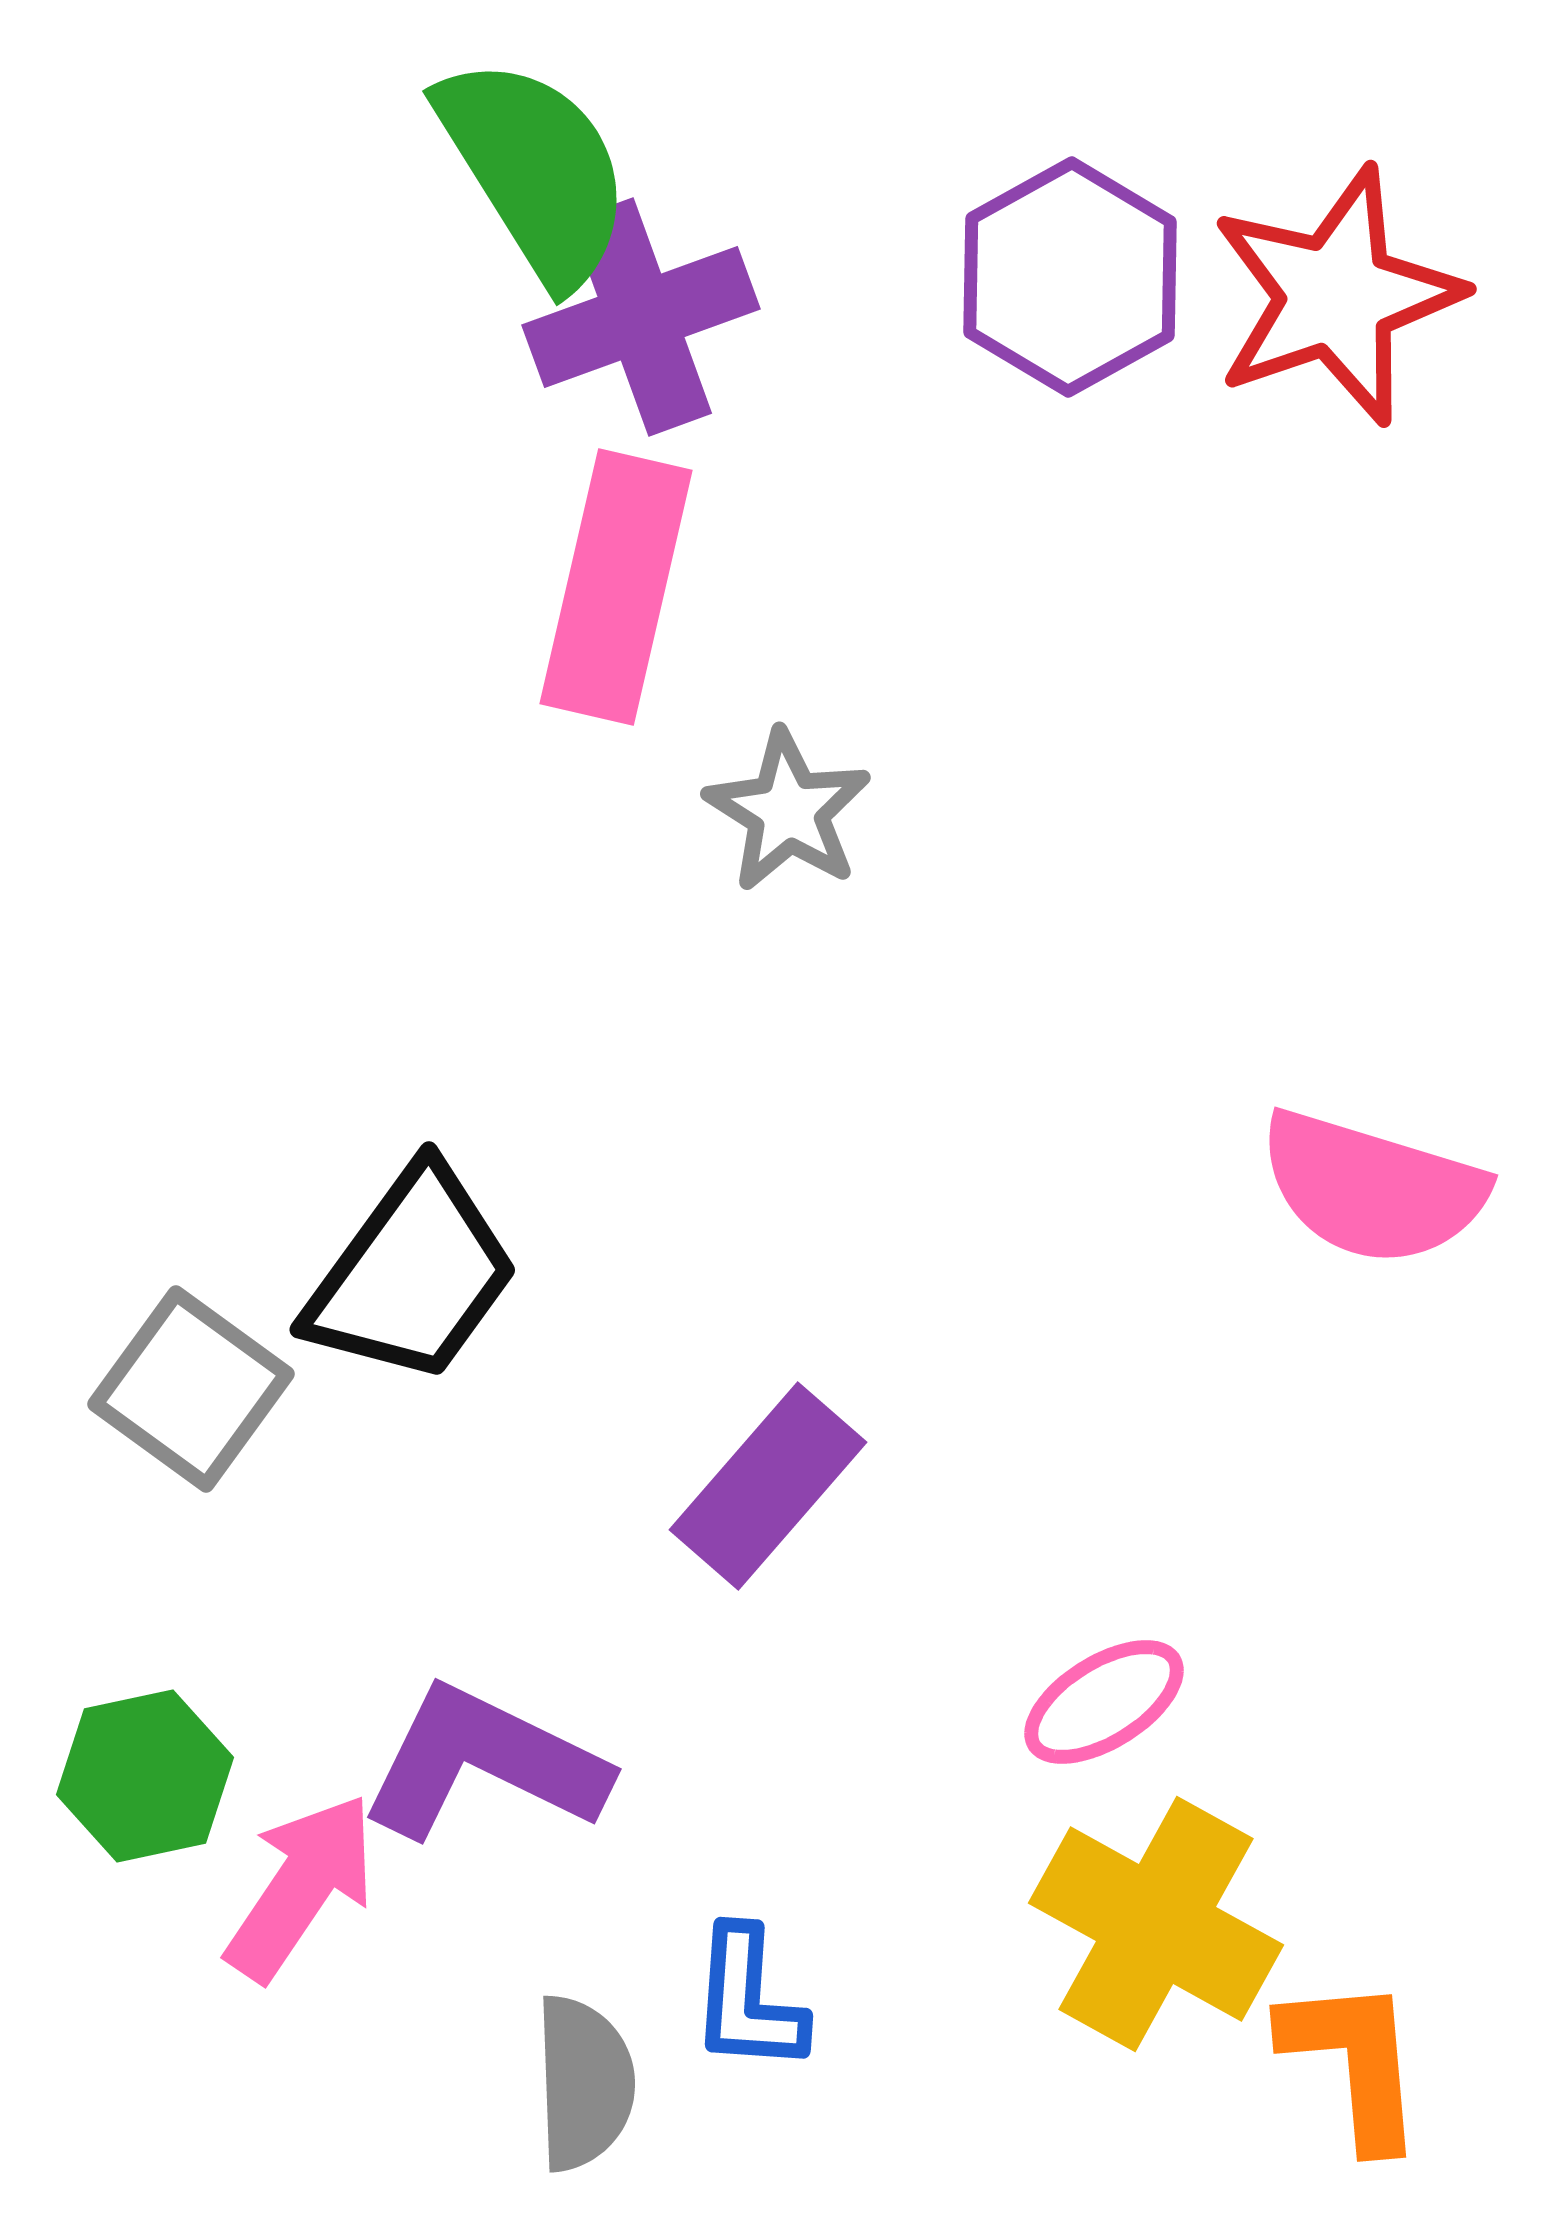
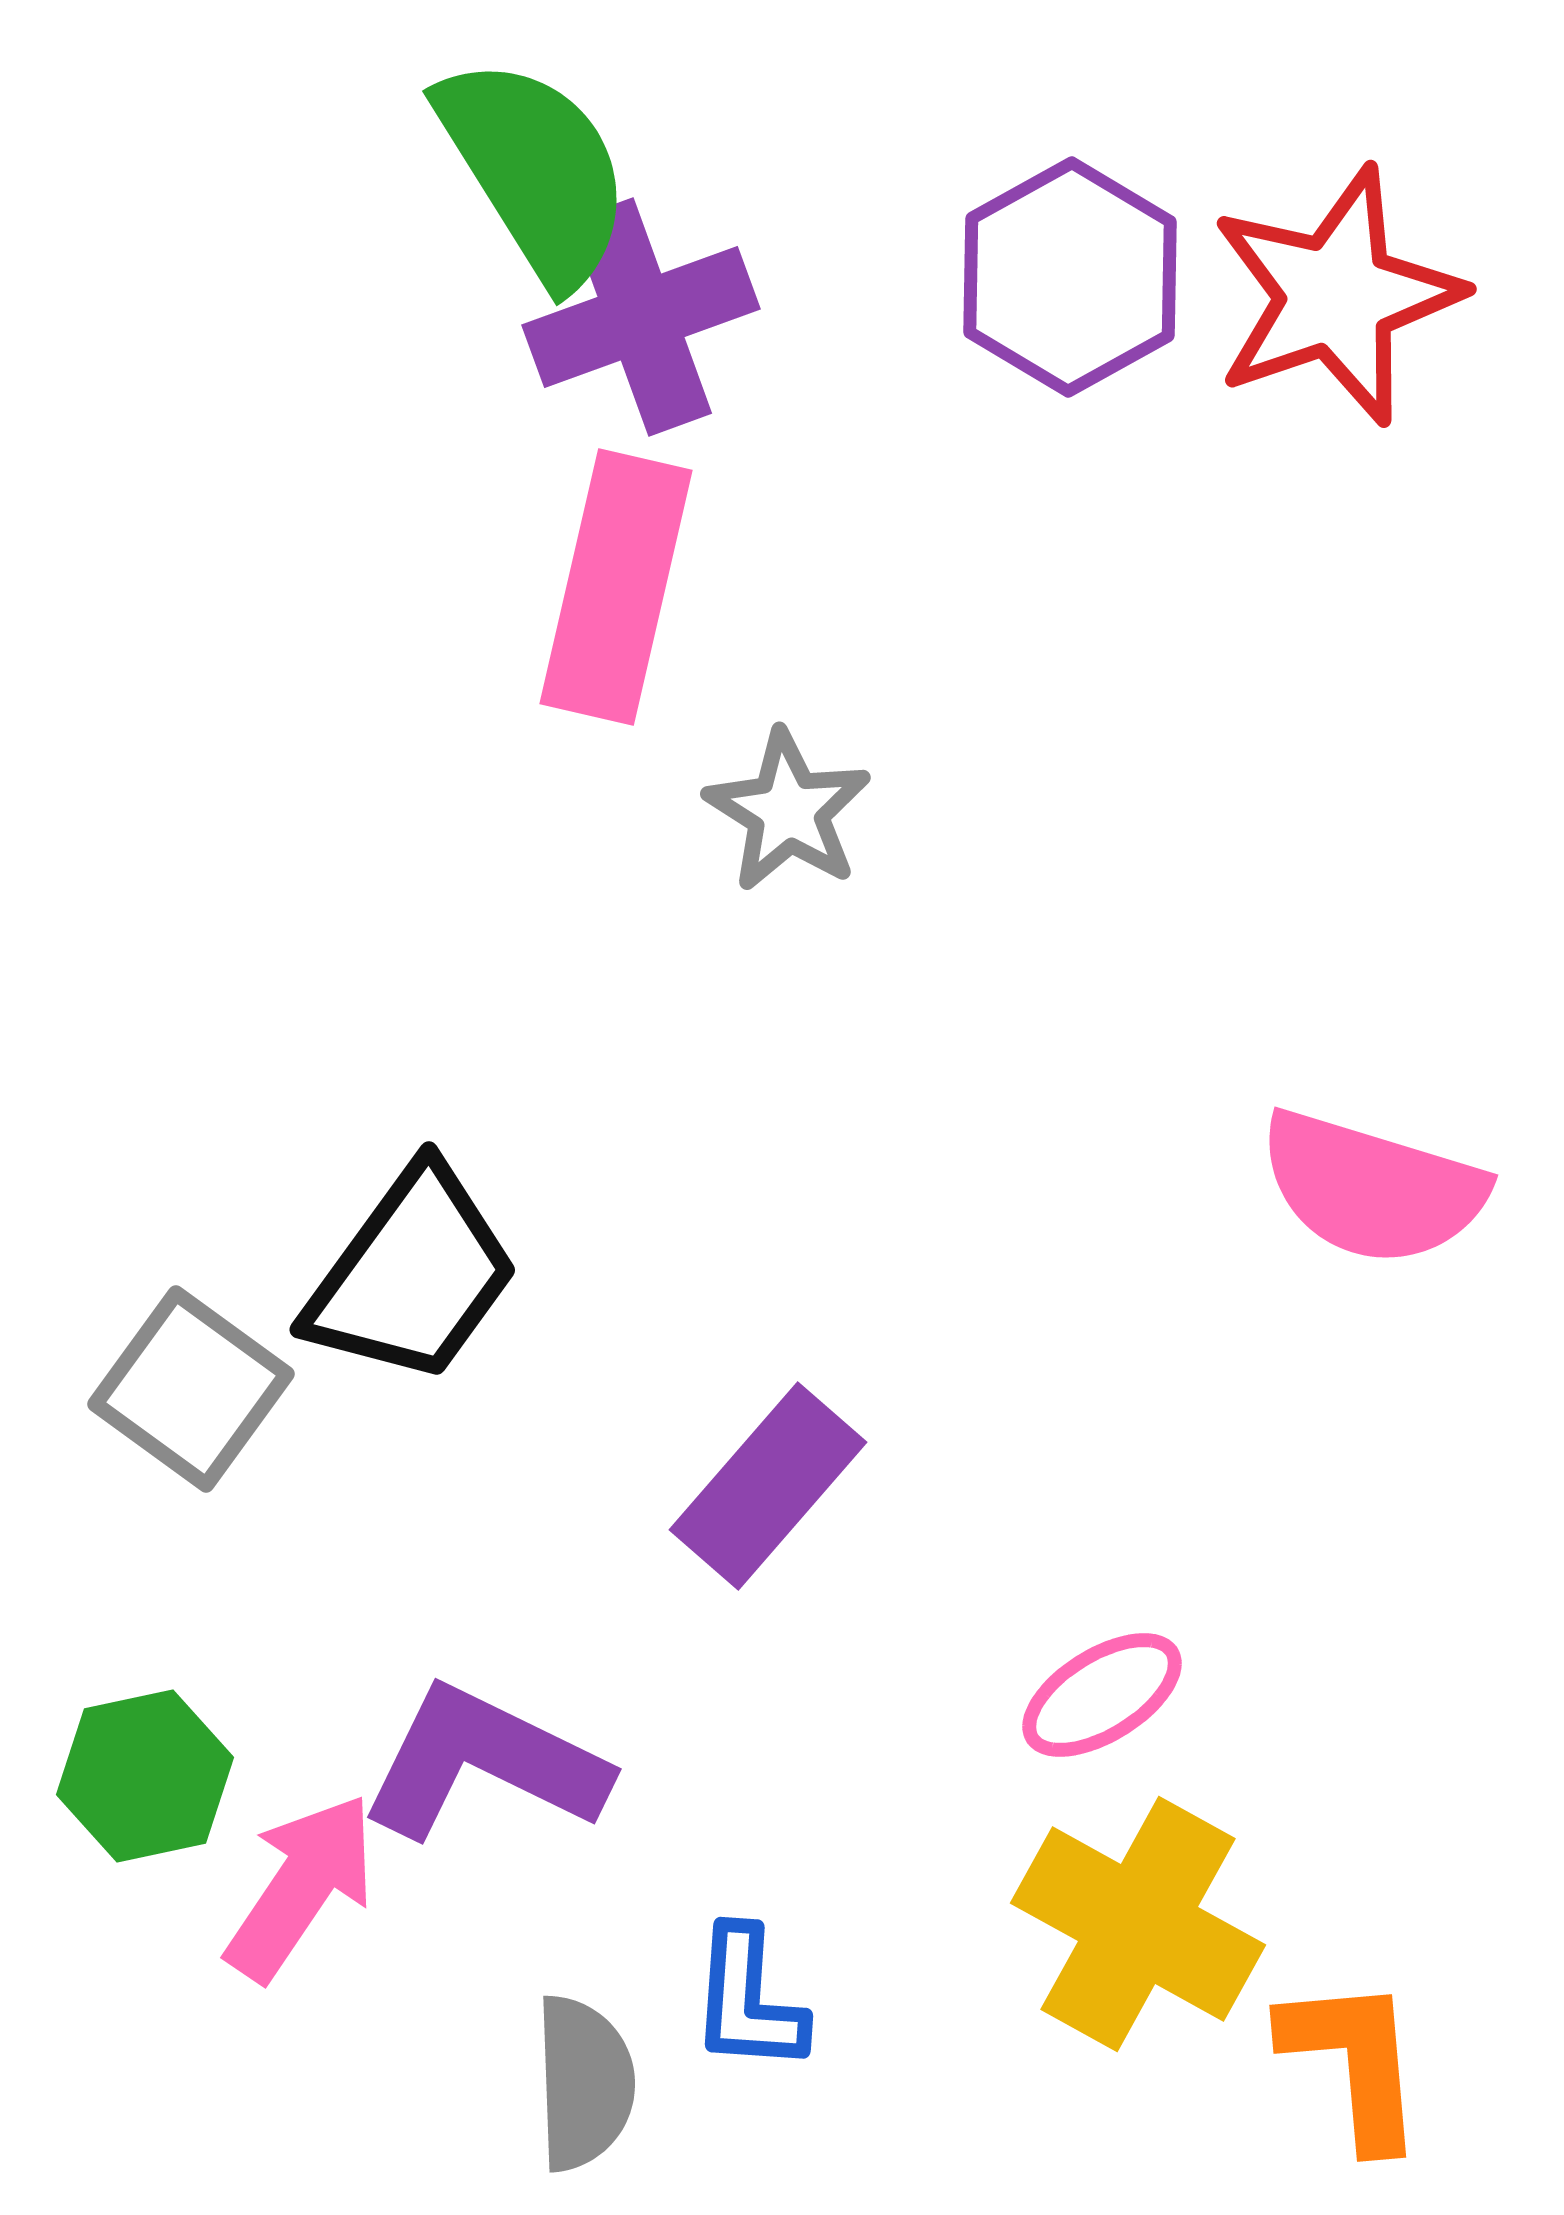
pink ellipse: moved 2 px left, 7 px up
yellow cross: moved 18 px left
